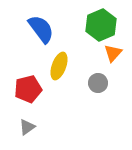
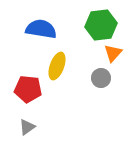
green hexagon: rotated 16 degrees clockwise
blue semicircle: rotated 44 degrees counterclockwise
yellow ellipse: moved 2 px left
gray circle: moved 3 px right, 5 px up
red pentagon: rotated 20 degrees clockwise
